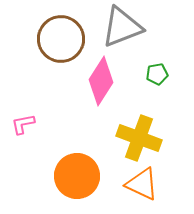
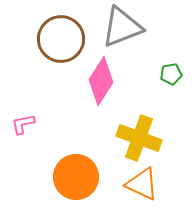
green pentagon: moved 14 px right
orange circle: moved 1 px left, 1 px down
